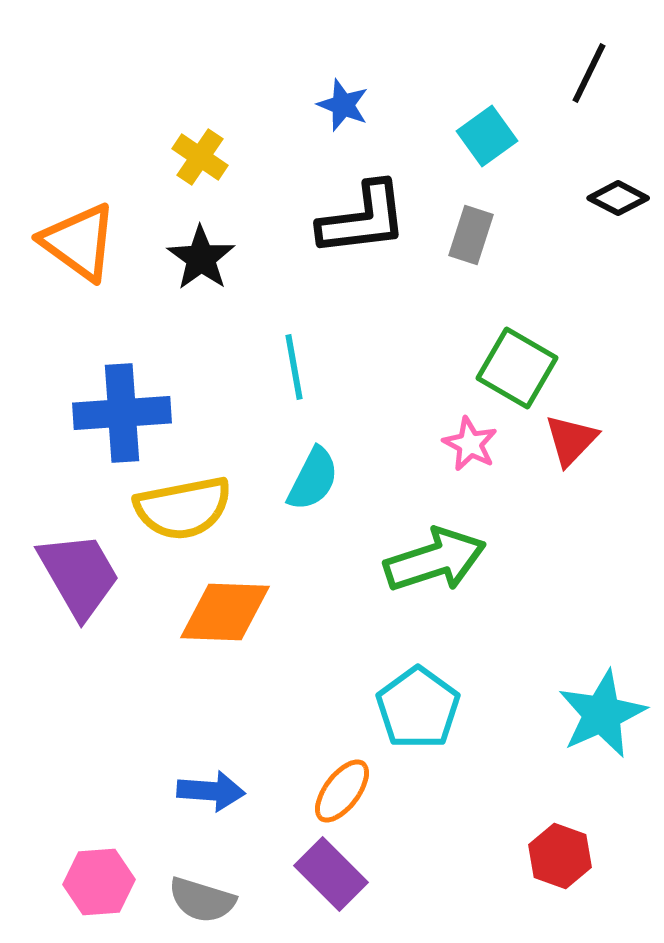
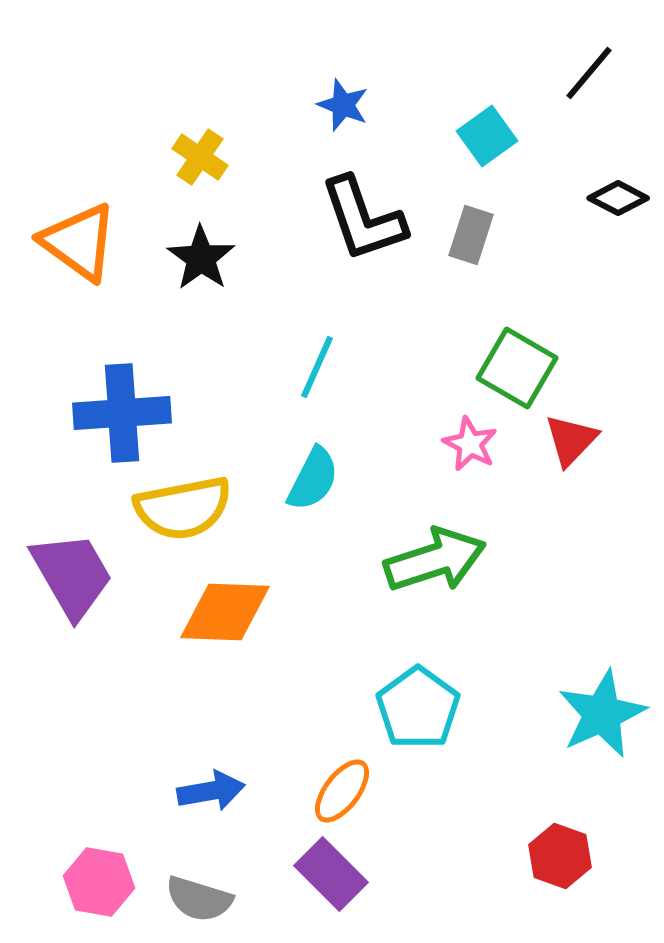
black line: rotated 14 degrees clockwise
black L-shape: rotated 78 degrees clockwise
cyan line: moved 23 px right; rotated 34 degrees clockwise
purple trapezoid: moved 7 px left
blue arrow: rotated 14 degrees counterclockwise
pink hexagon: rotated 14 degrees clockwise
gray semicircle: moved 3 px left, 1 px up
